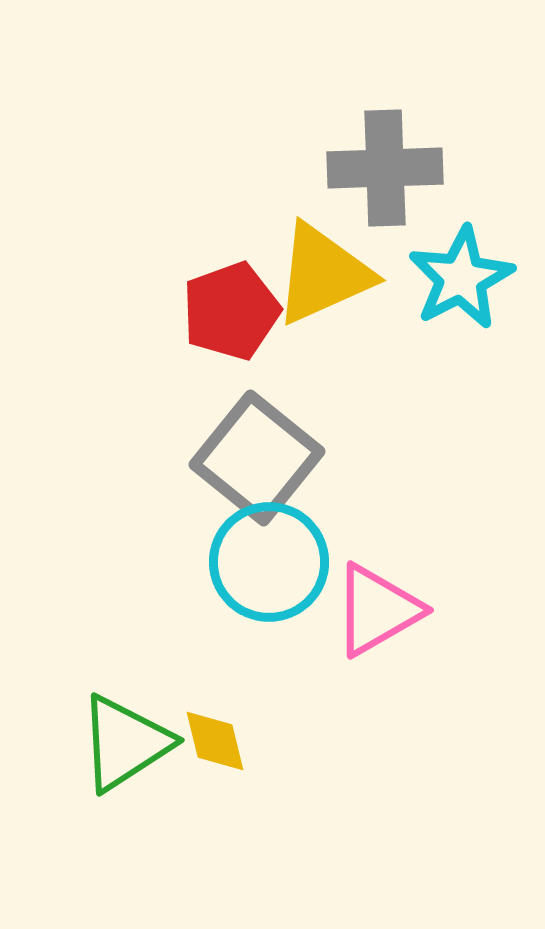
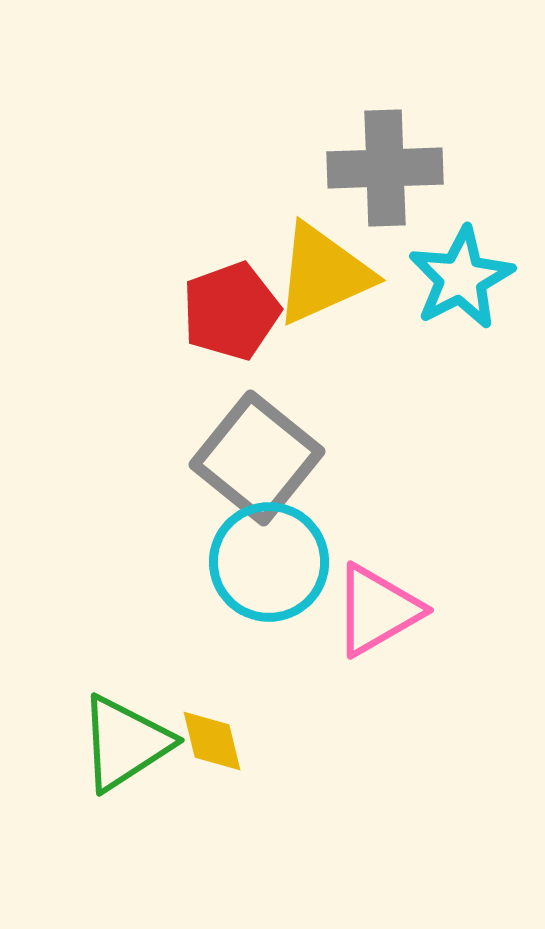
yellow diamond: moved 3 px left
